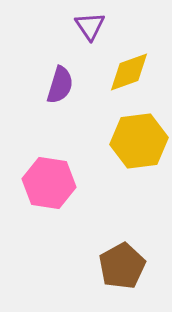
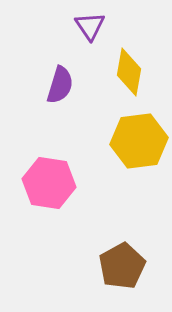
yellow diamond: rotated 60 degrees counterclockwise
